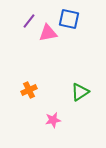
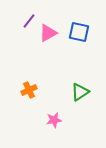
blue square: moved 10 px right, 13 px down
pink triangle: rotated 18 degrees counterclockwise
pink star: moved 1 px right
